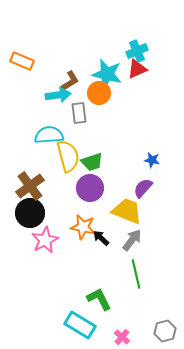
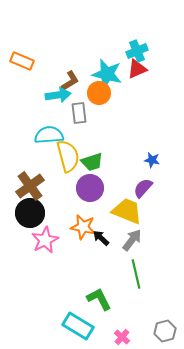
cyan rectangle: moved 2 px left, 1 px down
